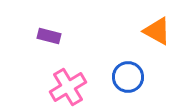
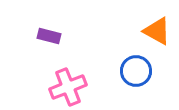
blue circle: moved 8 px right, 6 px up
pink cross: rotated 9 degrees clockwise
